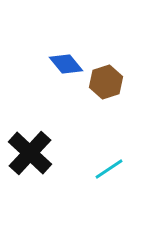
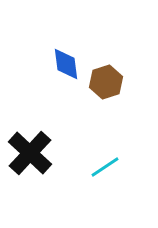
blue diamond: rotated 32 degrees clockwise
cyan line: moved 4 px left, 2 px up
